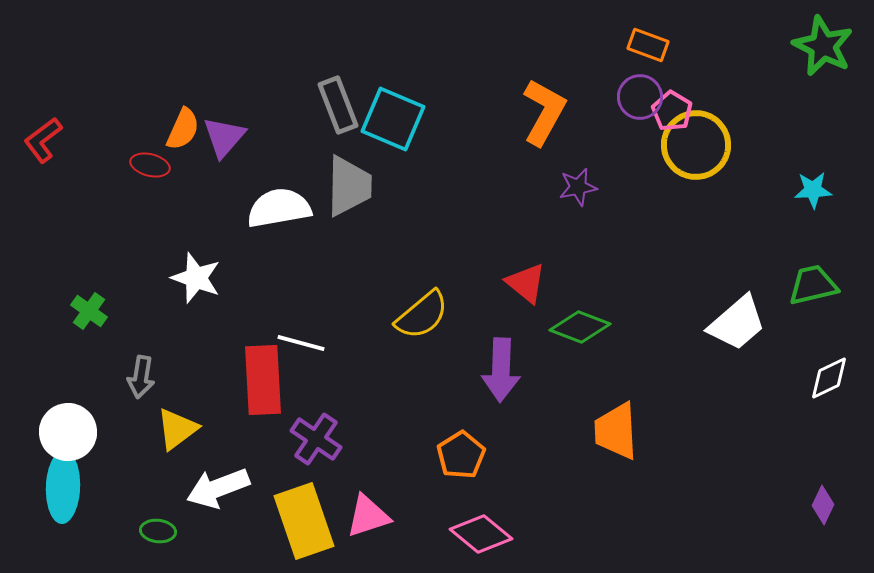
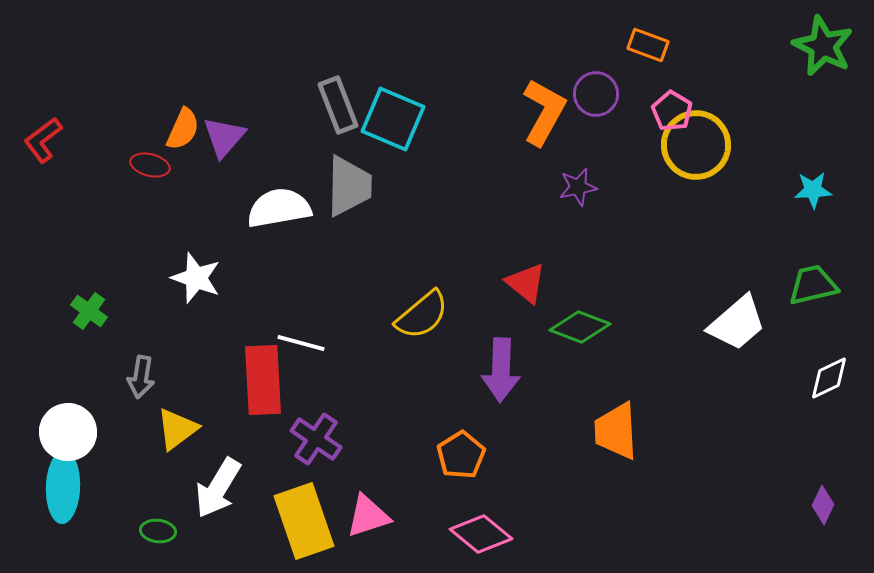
purple circle: moved 44 px left, 3 px up
white arrow: rotated 38 degrees counterclockwise
